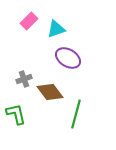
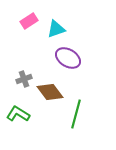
pink rectangle: rotated 12 degrees clockwise
green L-shape: moved 2 px right; rotated 45 degrees counterclockwise
